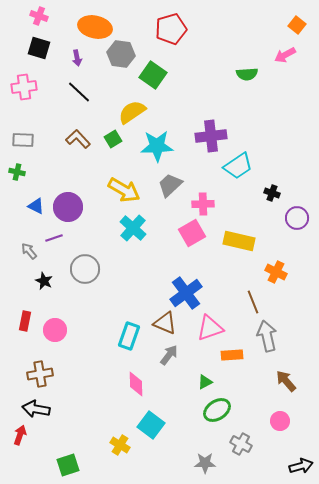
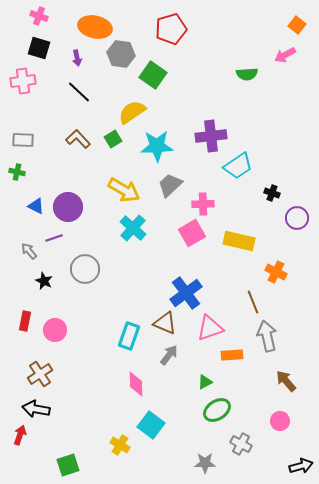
pink cross at (24, 87): moved 1 px left, 6 px up
brown cross at (40, 374): rotated 25 degrees counterclockwise
